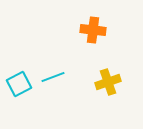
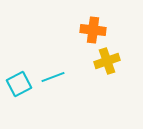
yellow cross: moved 1 px left, 21 px up
